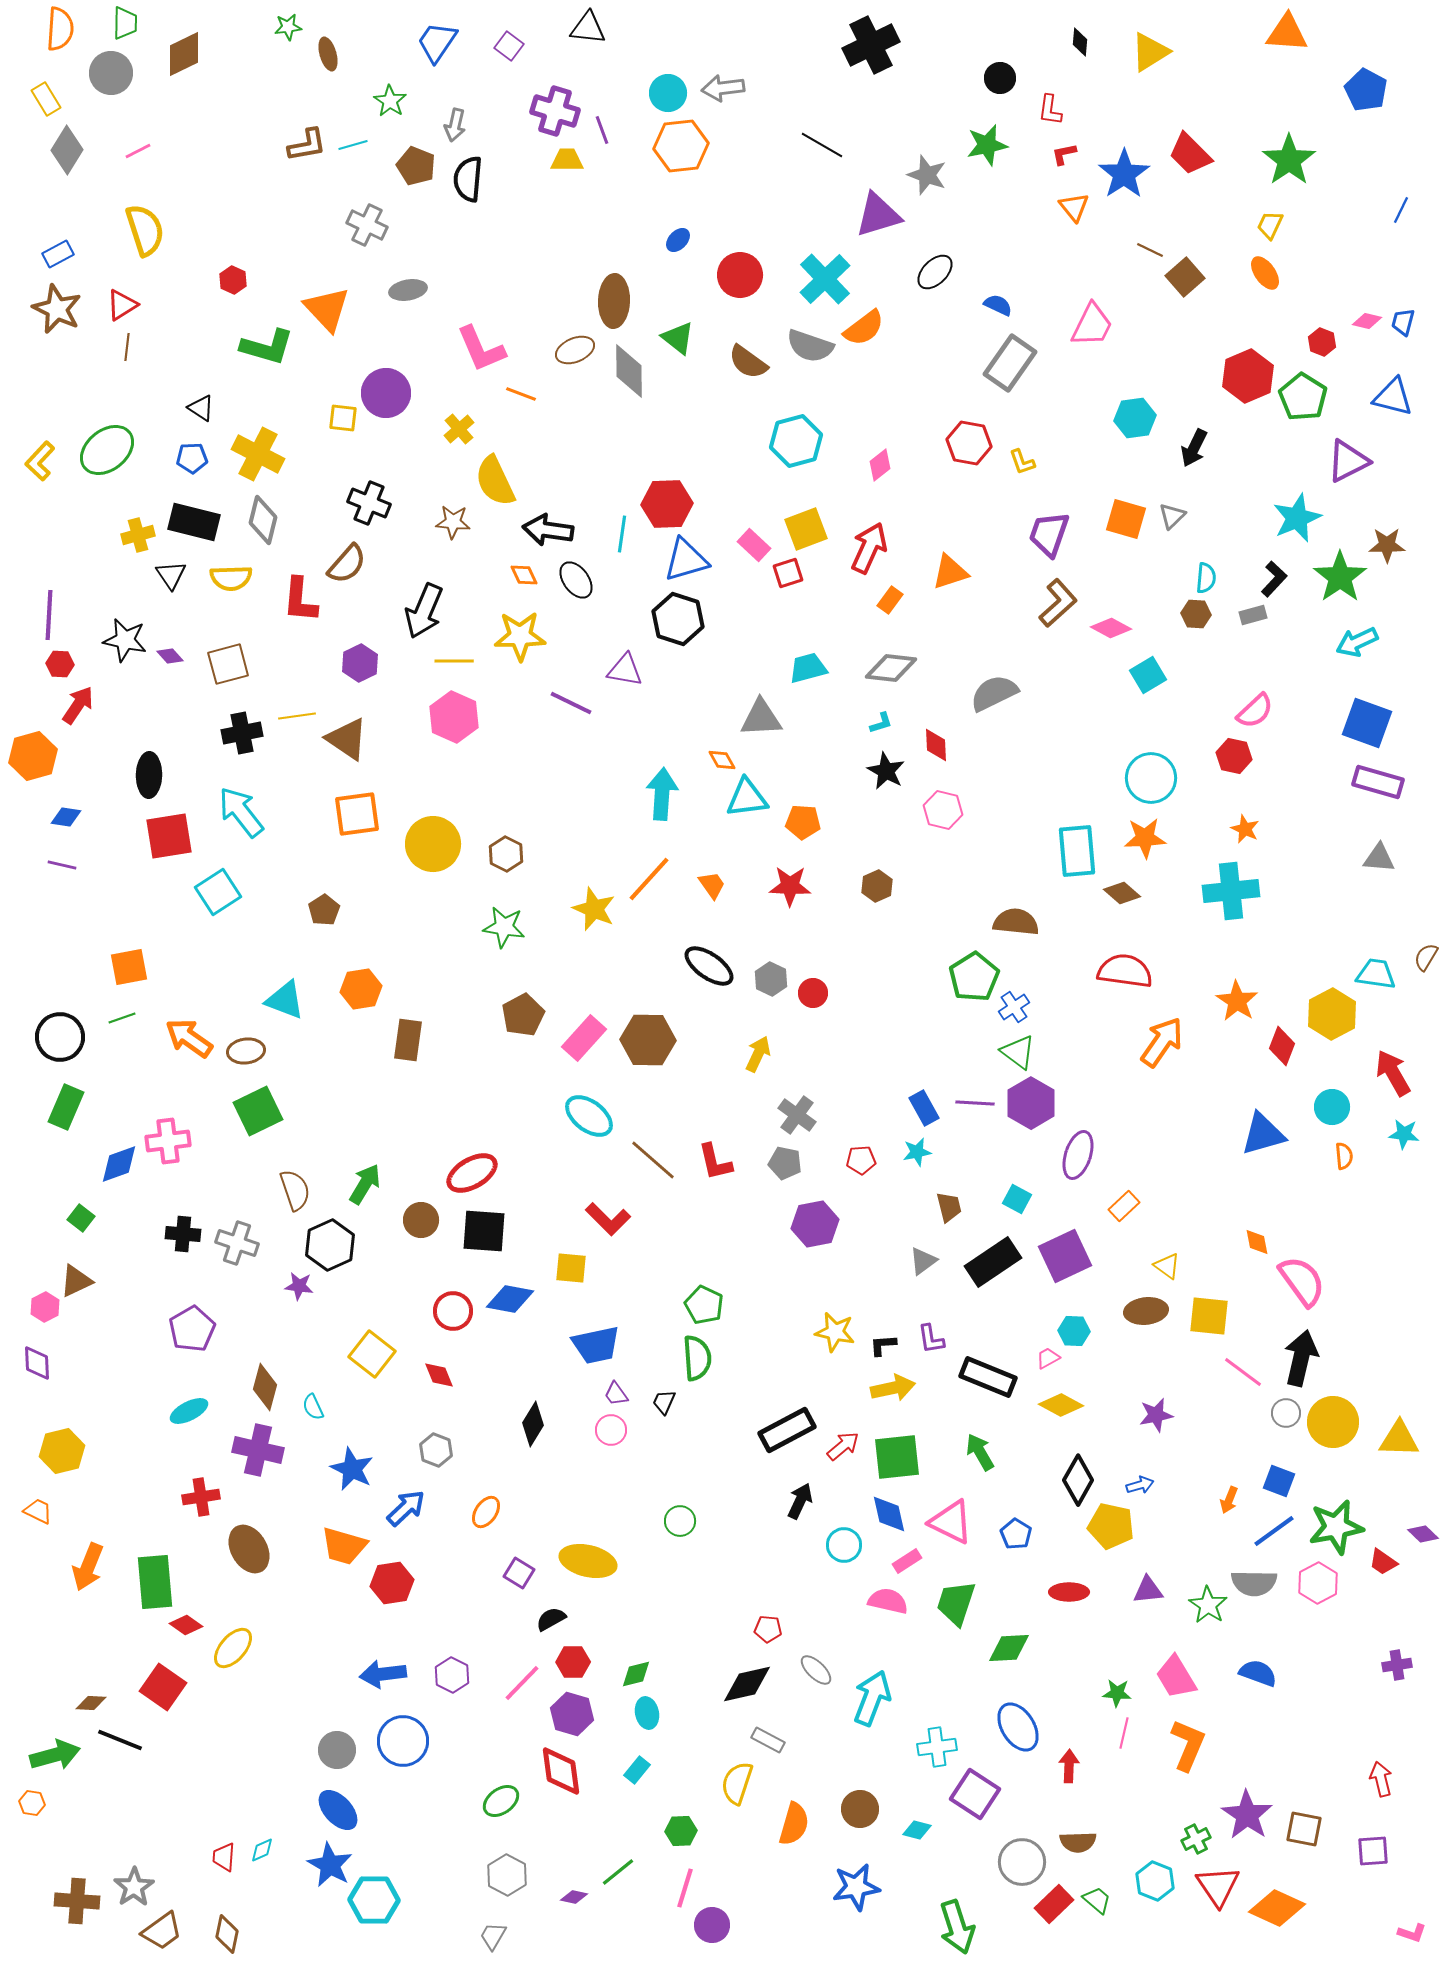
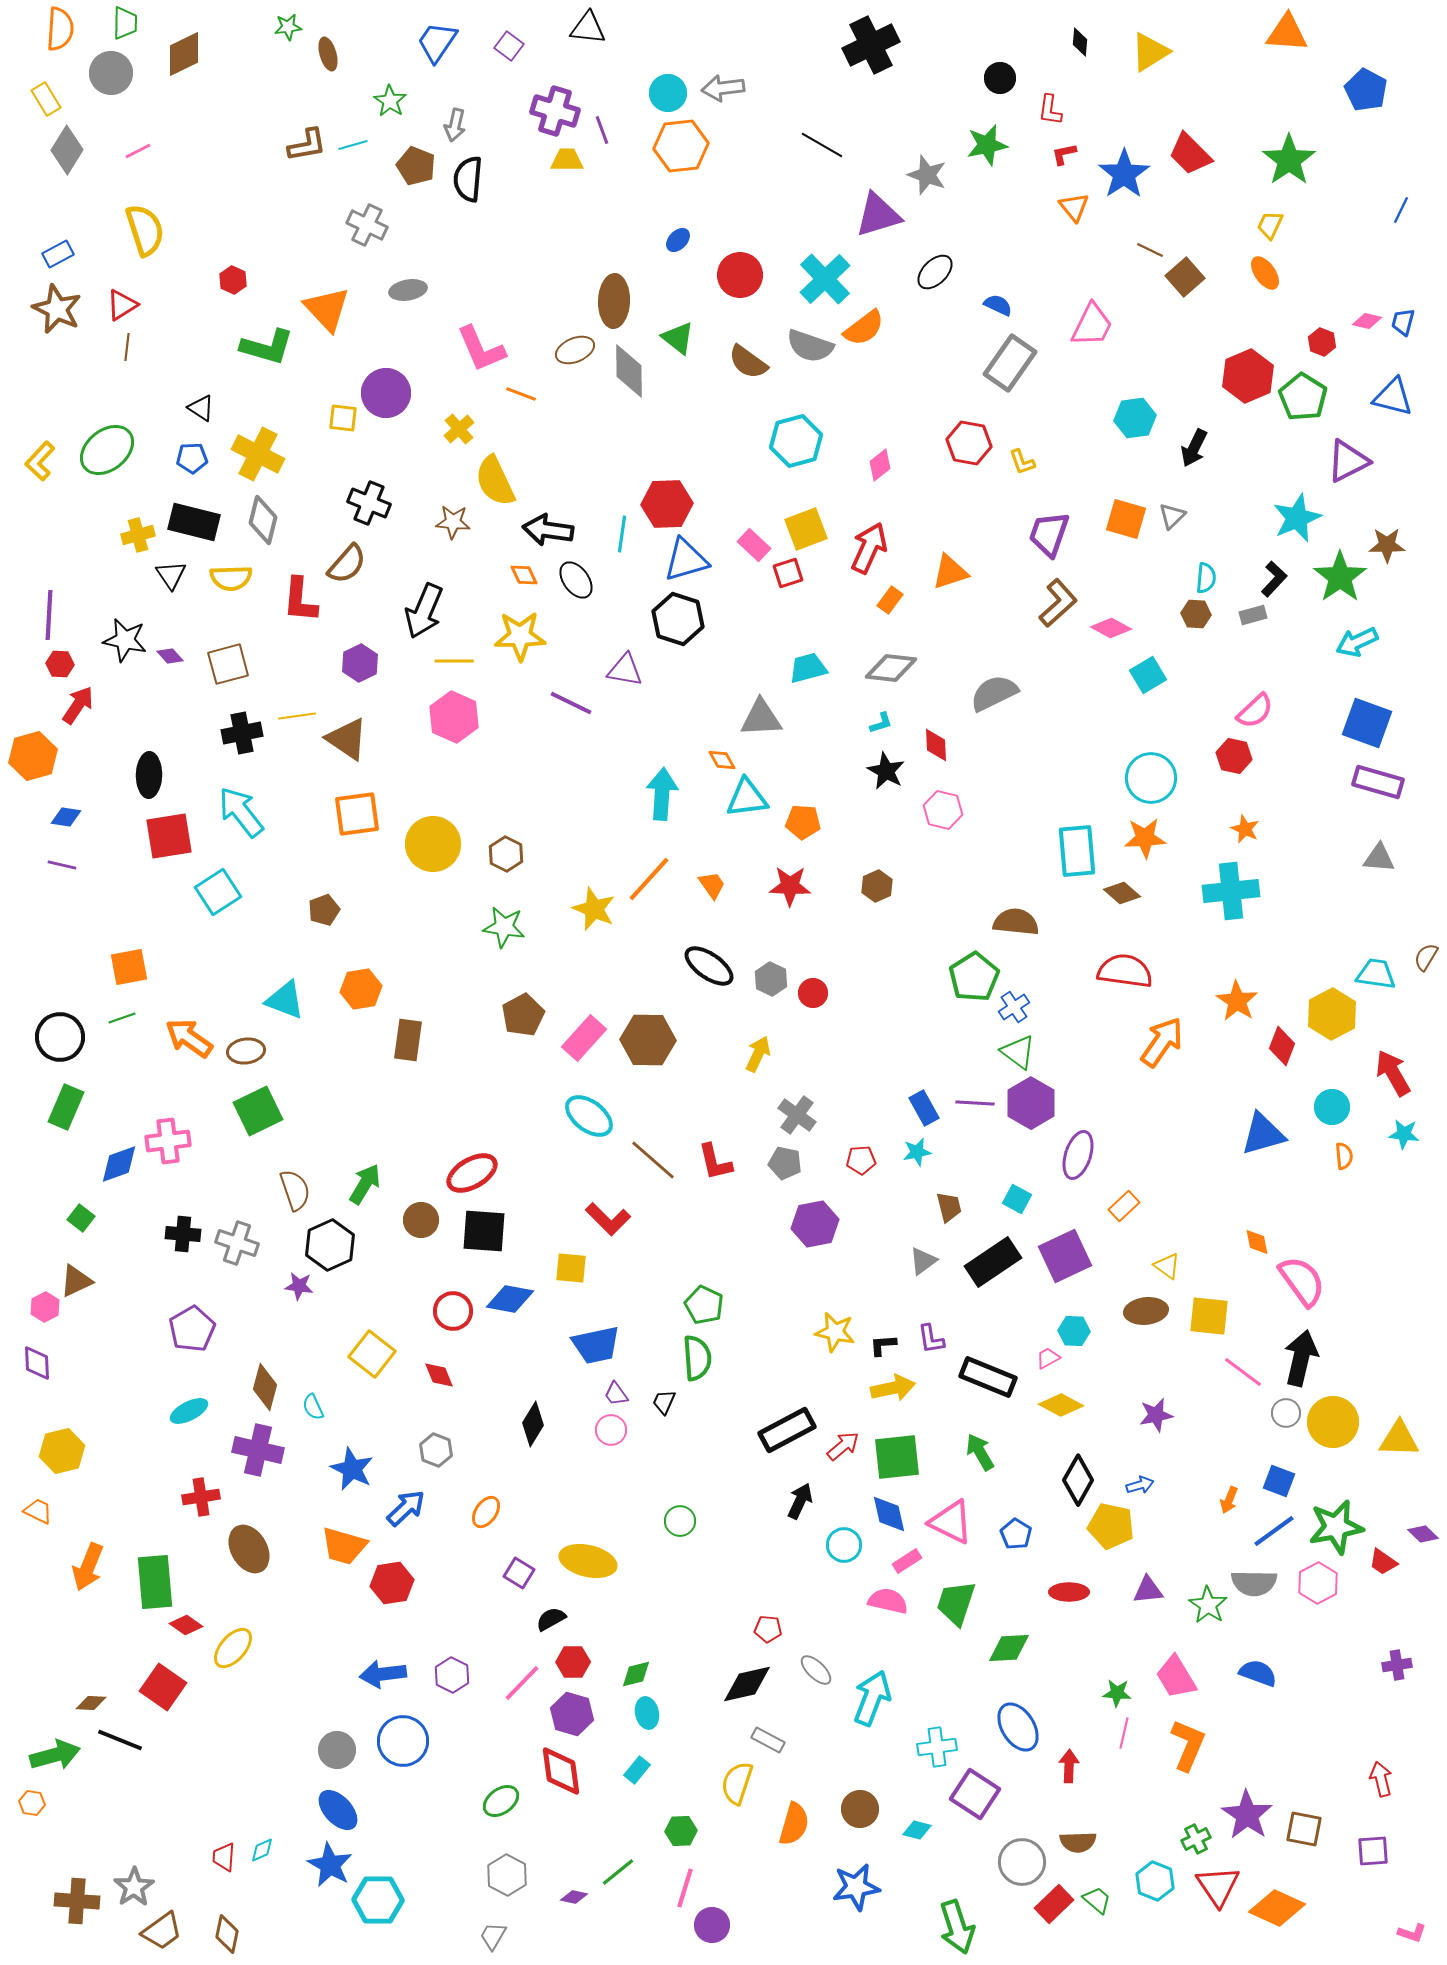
brown pentagon at (324, 910): rotated 12 degrees clockwise
cyan hexagon at (374, 1900): moved 4 px right
